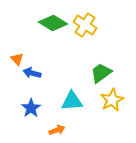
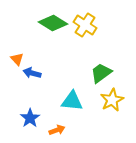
cyan triangle: rotated 10 degrees clockwise
blue star: moved 1 px left, 10 px down
